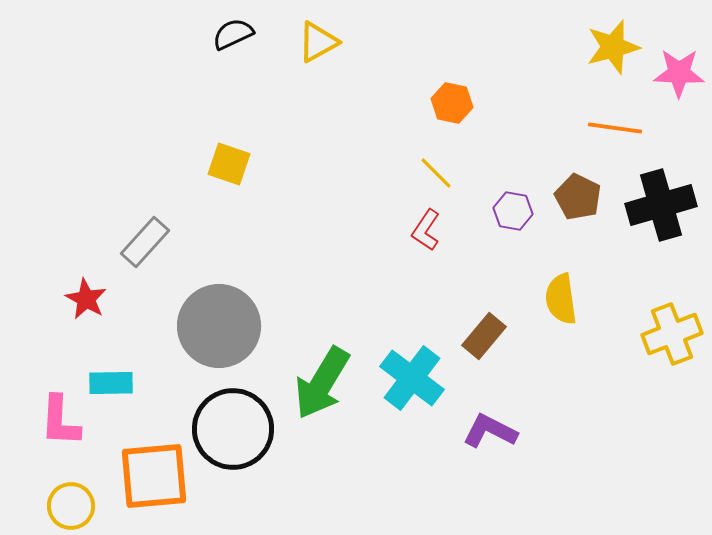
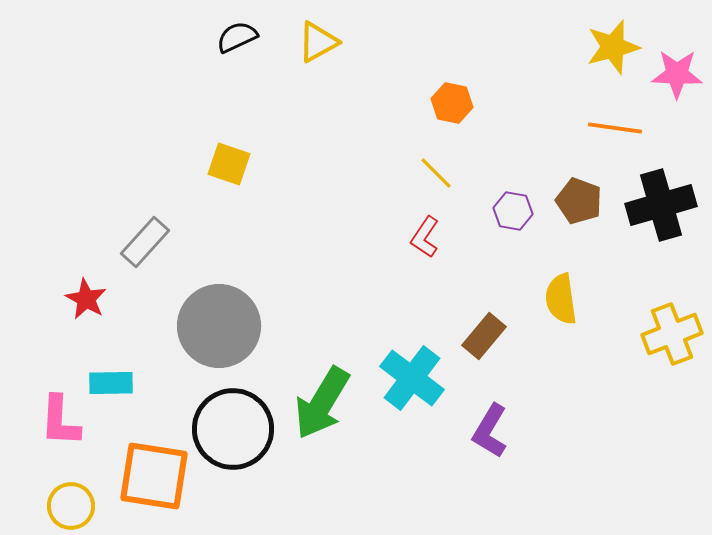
black semicircle: moved 4 px right, 3 px down
pink star: moved 2 px left, 1 px down
brown pentagon: moved 1 px right, 4 px down; rotated 6 degrees counterclockwise
red L-shape: moved 1 px left, 7 px down
green arrow: moved 20 px down
purple L-shape: rotated 86 degrees counterclockwise
orange square: rotated 14 degrees clockwise
